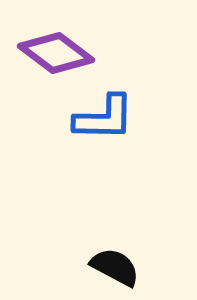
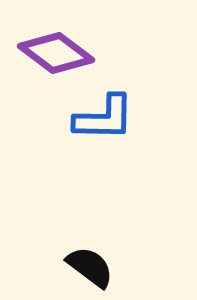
black semicircle: moved 25 px left; rotated 9 degrees clockwise
